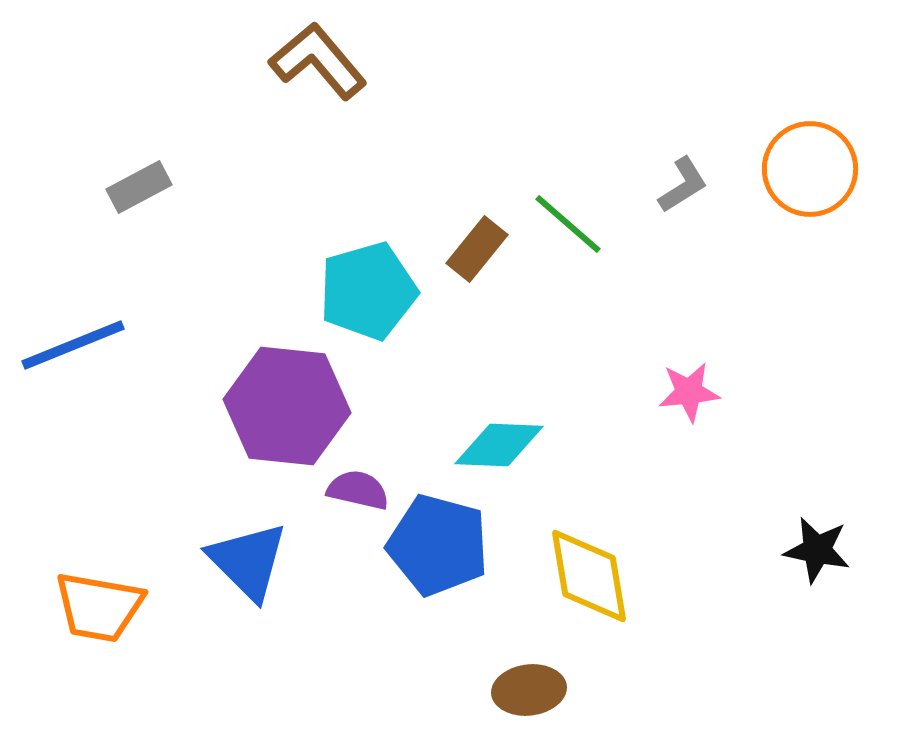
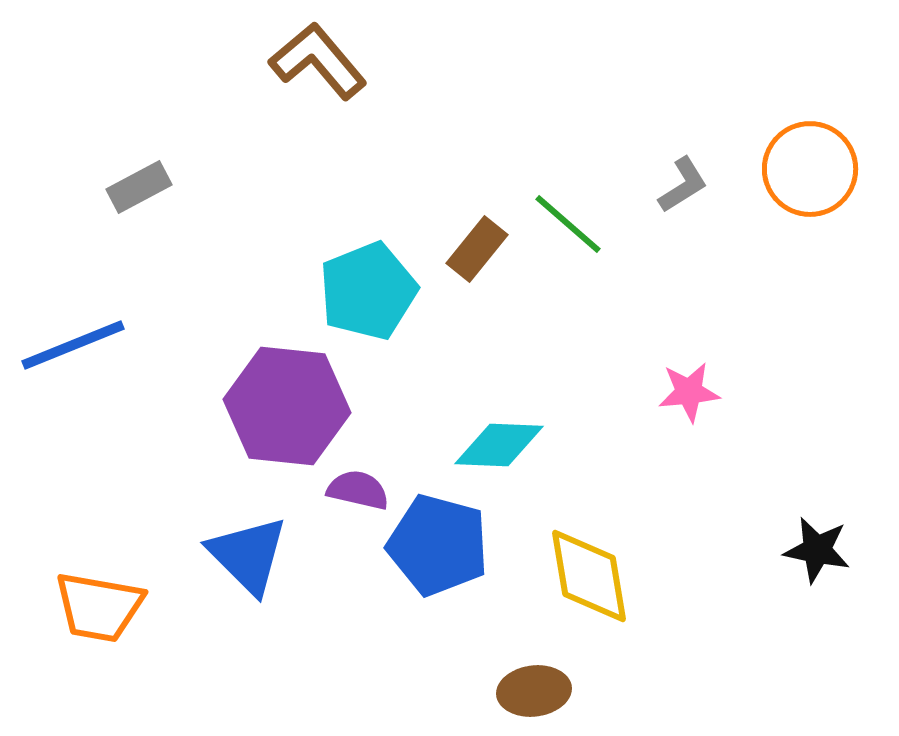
cyan pentagon: rotated 6 degrees counterclockwise
blue triangle: moved 6 px up
brown ellipse: moved 5 px right, 1 px down
